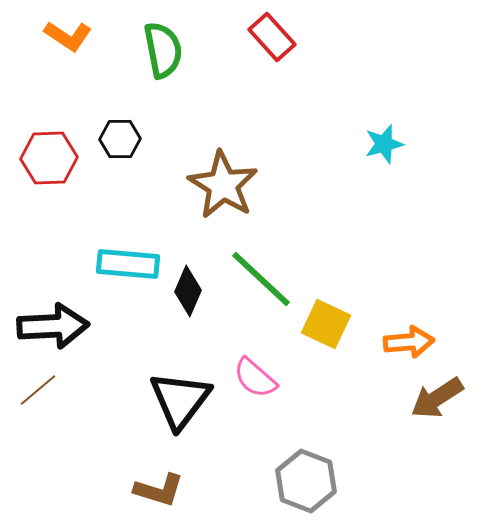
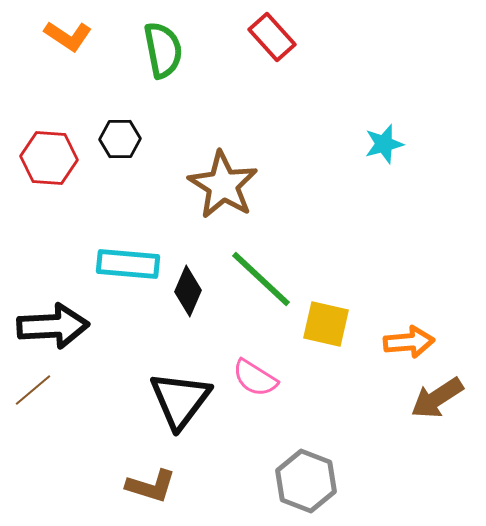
red hexagon: rotated 6 degrees clockwise
yellow square: rotated 12 degrees counterclockwise
pink semicircle: rotated 9 degrees counterclockwise
brown line: moved 5 px left
brown L-shape: moved 8 px left, 4 px up
